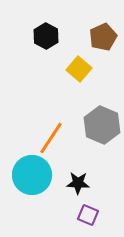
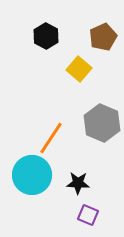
gray hexagon: moved 2 px up
